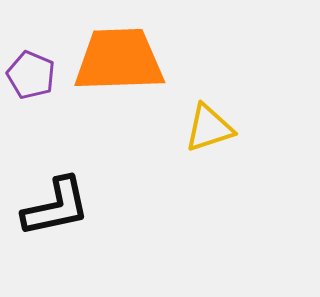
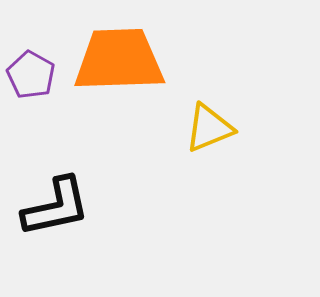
purple pentagon: rotated 6 degrees clockwise
yellow triangle: rotated 4 degrees counterclockwise
